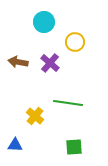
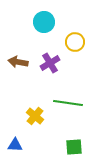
purple cross: rotated 18 degrees clockwise
